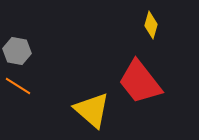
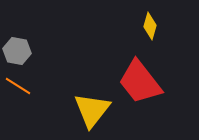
yellow diamond: moved 1 px left, 1 px down
yellow triangle: rotated 27 degrees clockwise
